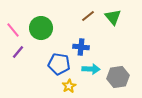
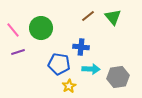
purple line: rotated 32 degrees clockwise
